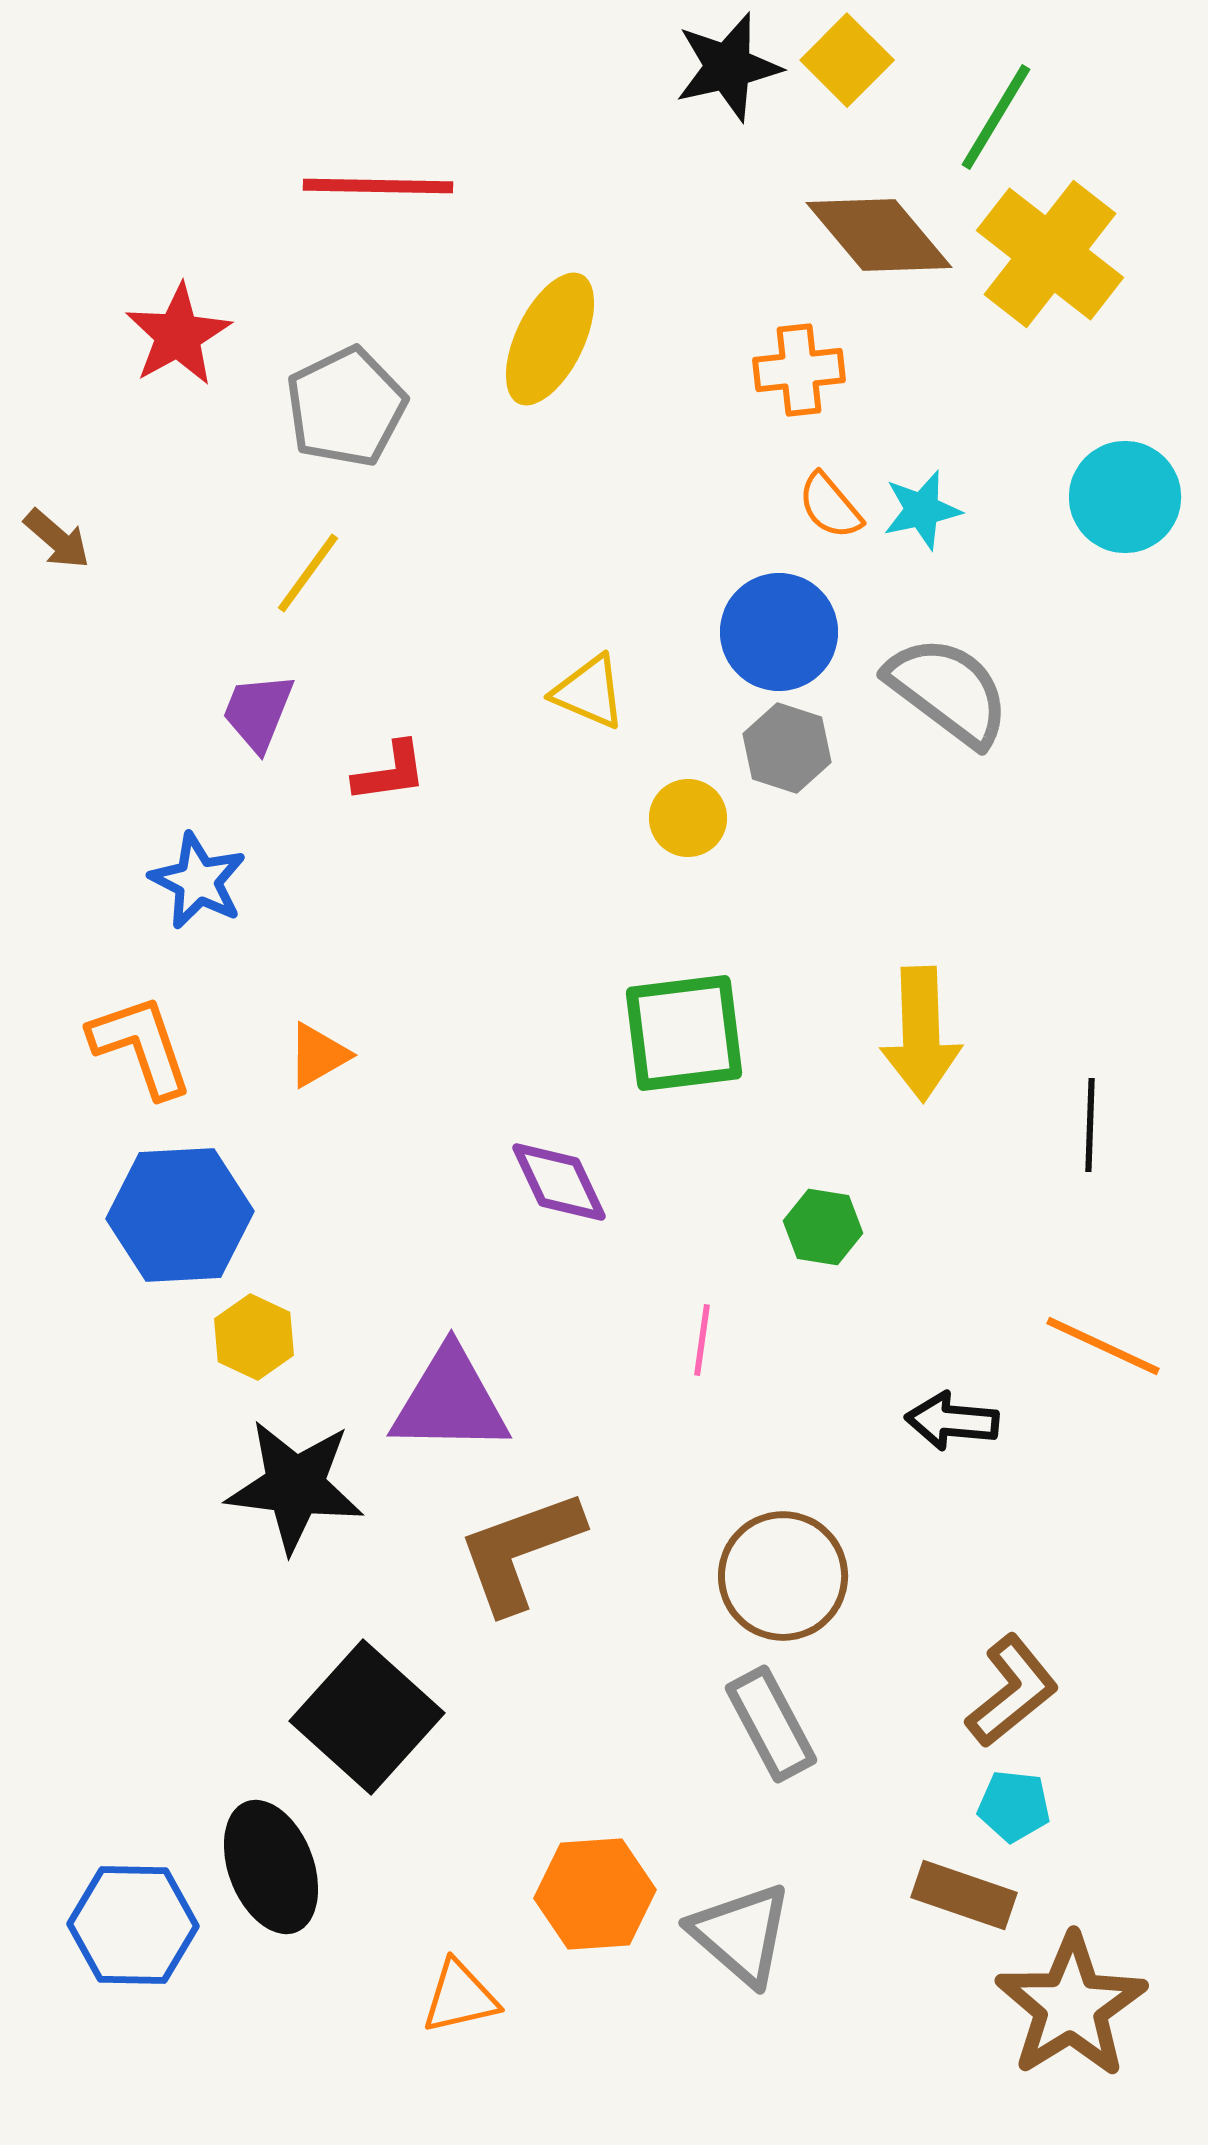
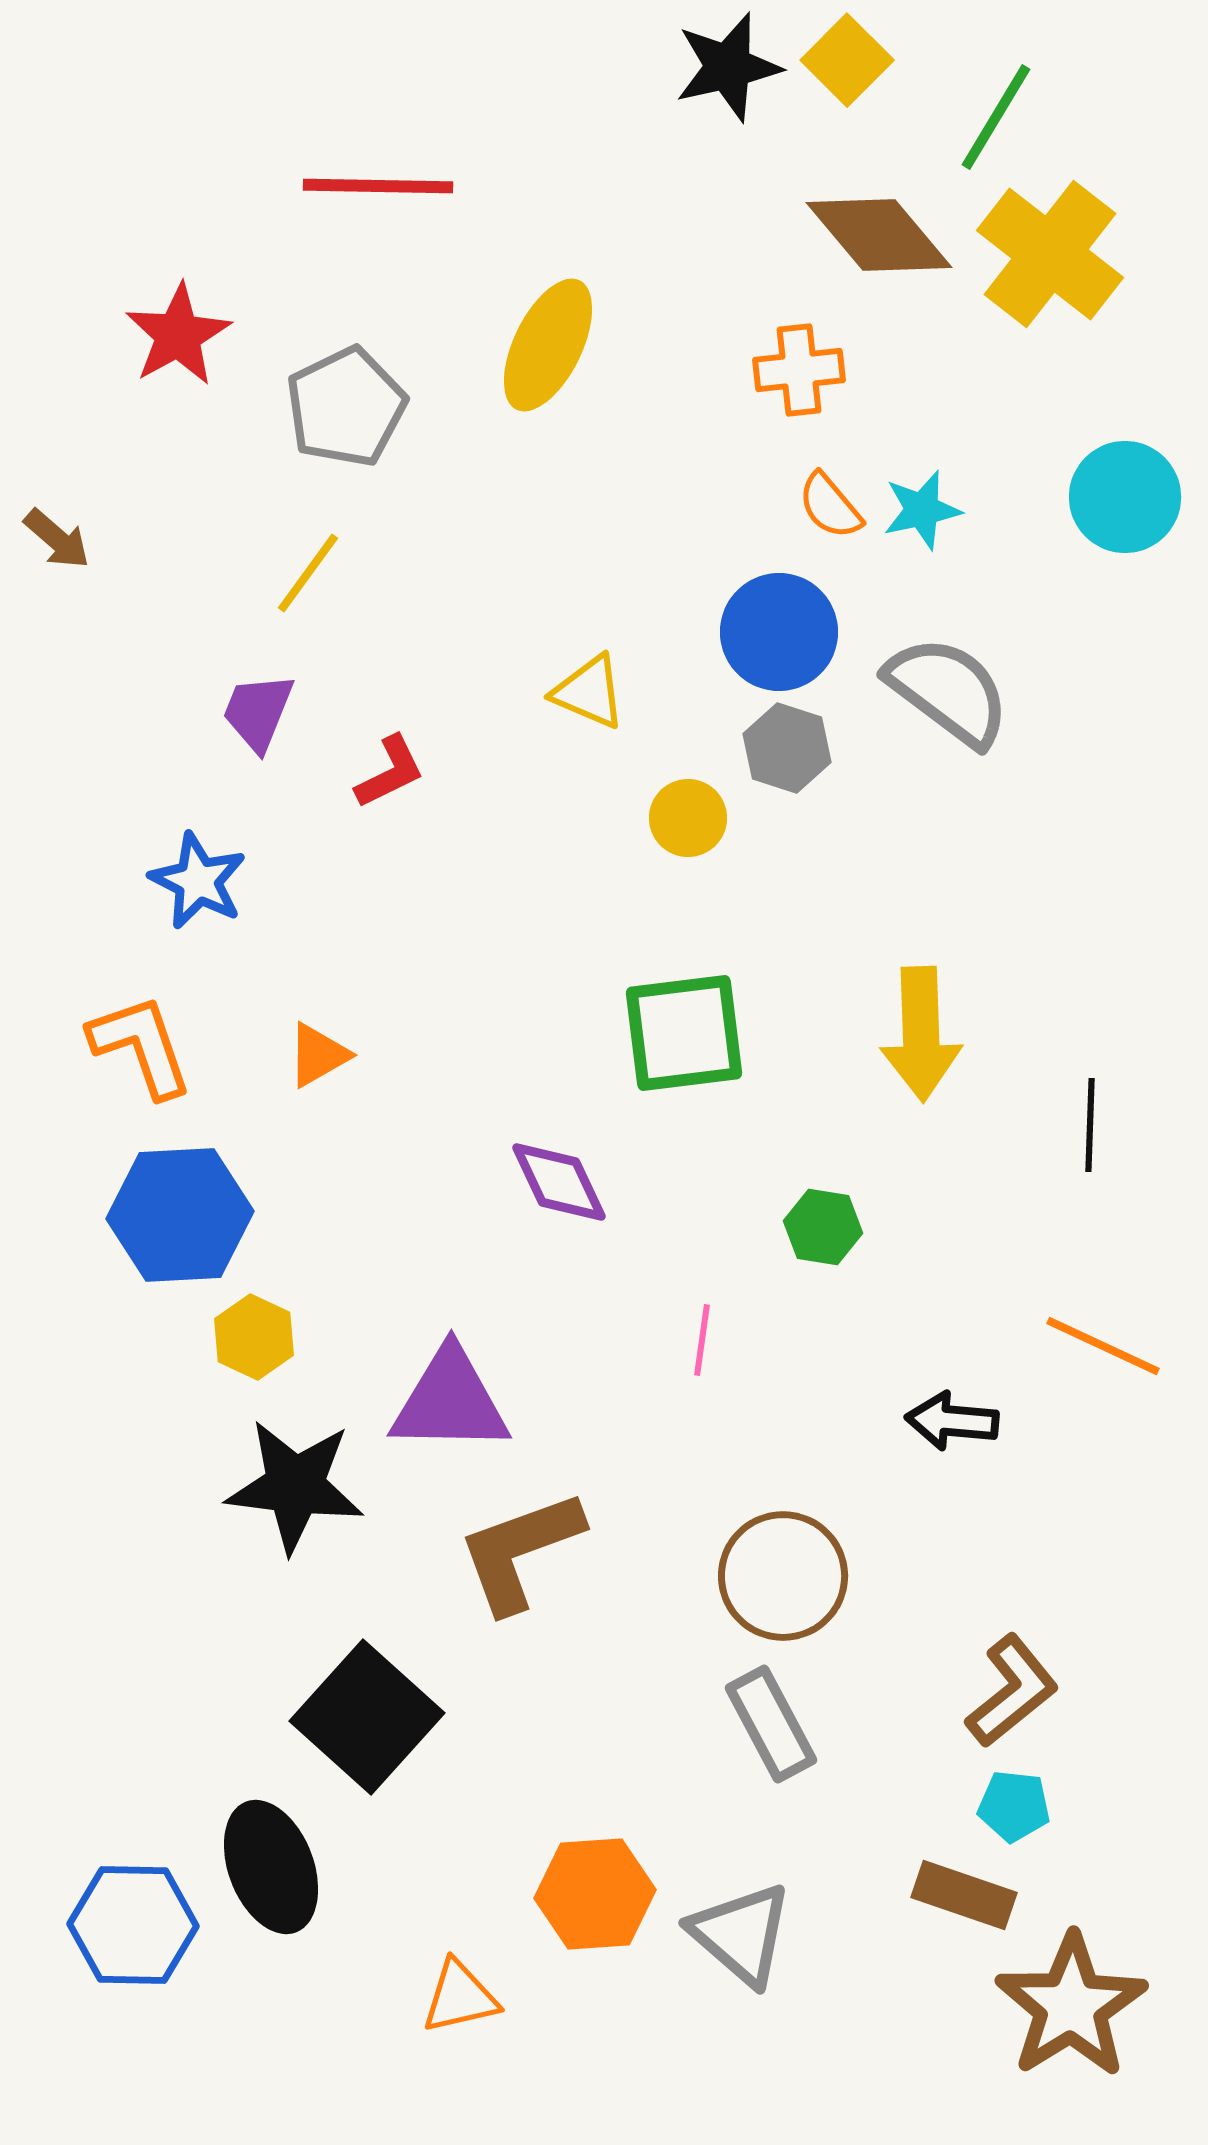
yellow ellipse at (550, 339): moved 2 px left, 6 px down
red L-shape at (390, 772): rotated 18 degrees counterclockwise
